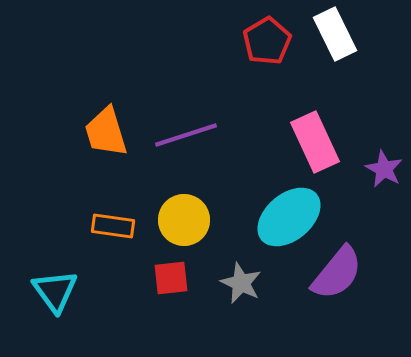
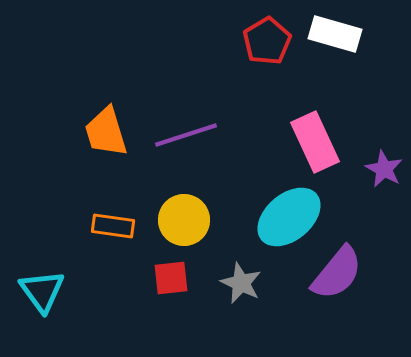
white rectangle: rotated 48 degrees counterclockwise
cyan triangle: moved 13 px left
